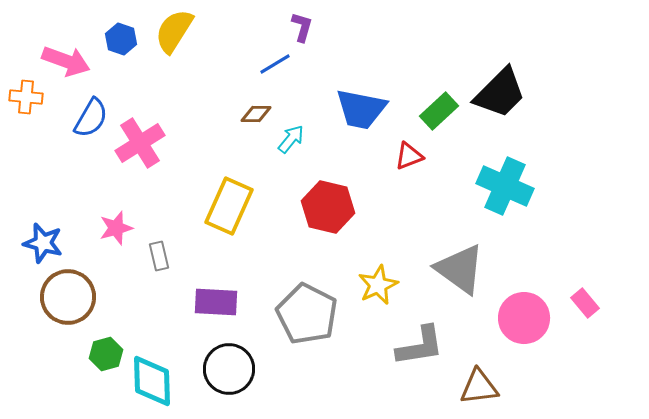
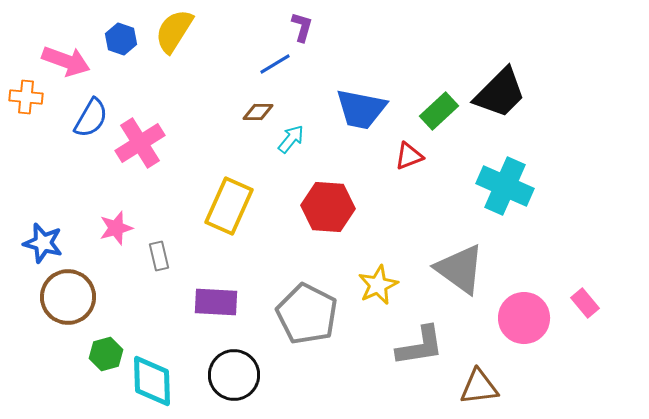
brown diamond: moved 2 px right, 2 px up
red hexagon: rotated 9 degrees counterclockwise
black circle: moved 5 px right, 6 px down
